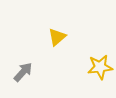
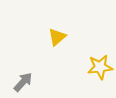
gray arrow: moved 10 px down
